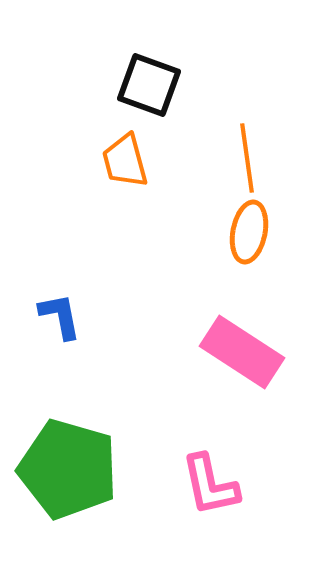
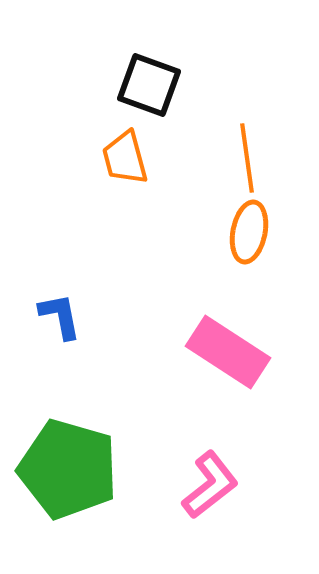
orange trapezoid: moved 3 px up
pink rectangle: moved 14 px left
pink L-shape: rotated 116 degrees counterclockwise
